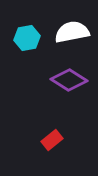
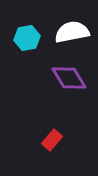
purple diamond: moved 2 px up; rotated 27 degrees clockwise
red rectangle: rotated 10 degrees counterclockwise
